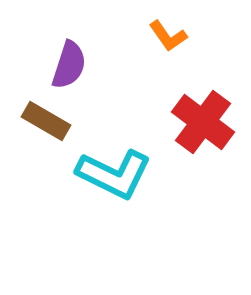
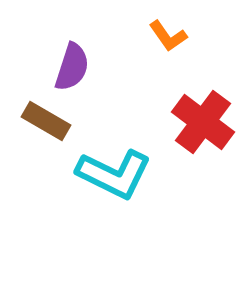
purple semicircle: moved 3 px right, 2 px down
